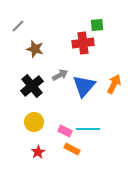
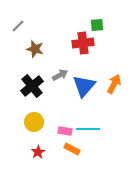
pink rectangle: rotated 16 degrees counterclockwise
